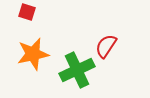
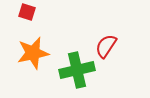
orange star: moved 1 px up
green cross: rotated 12 degrees clockwise
